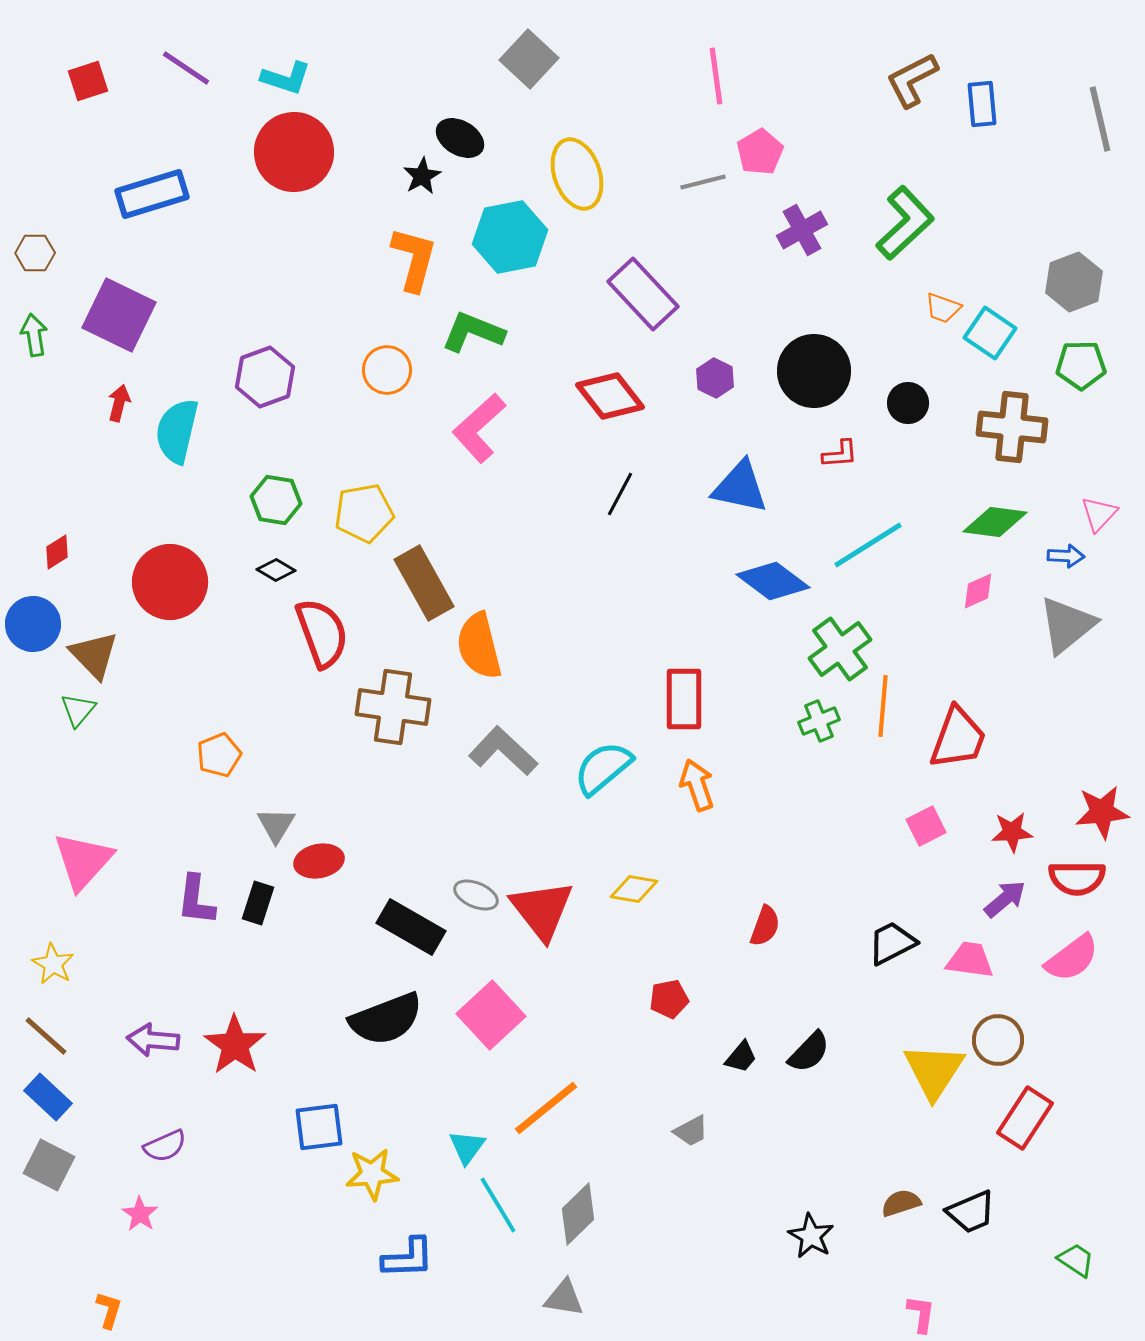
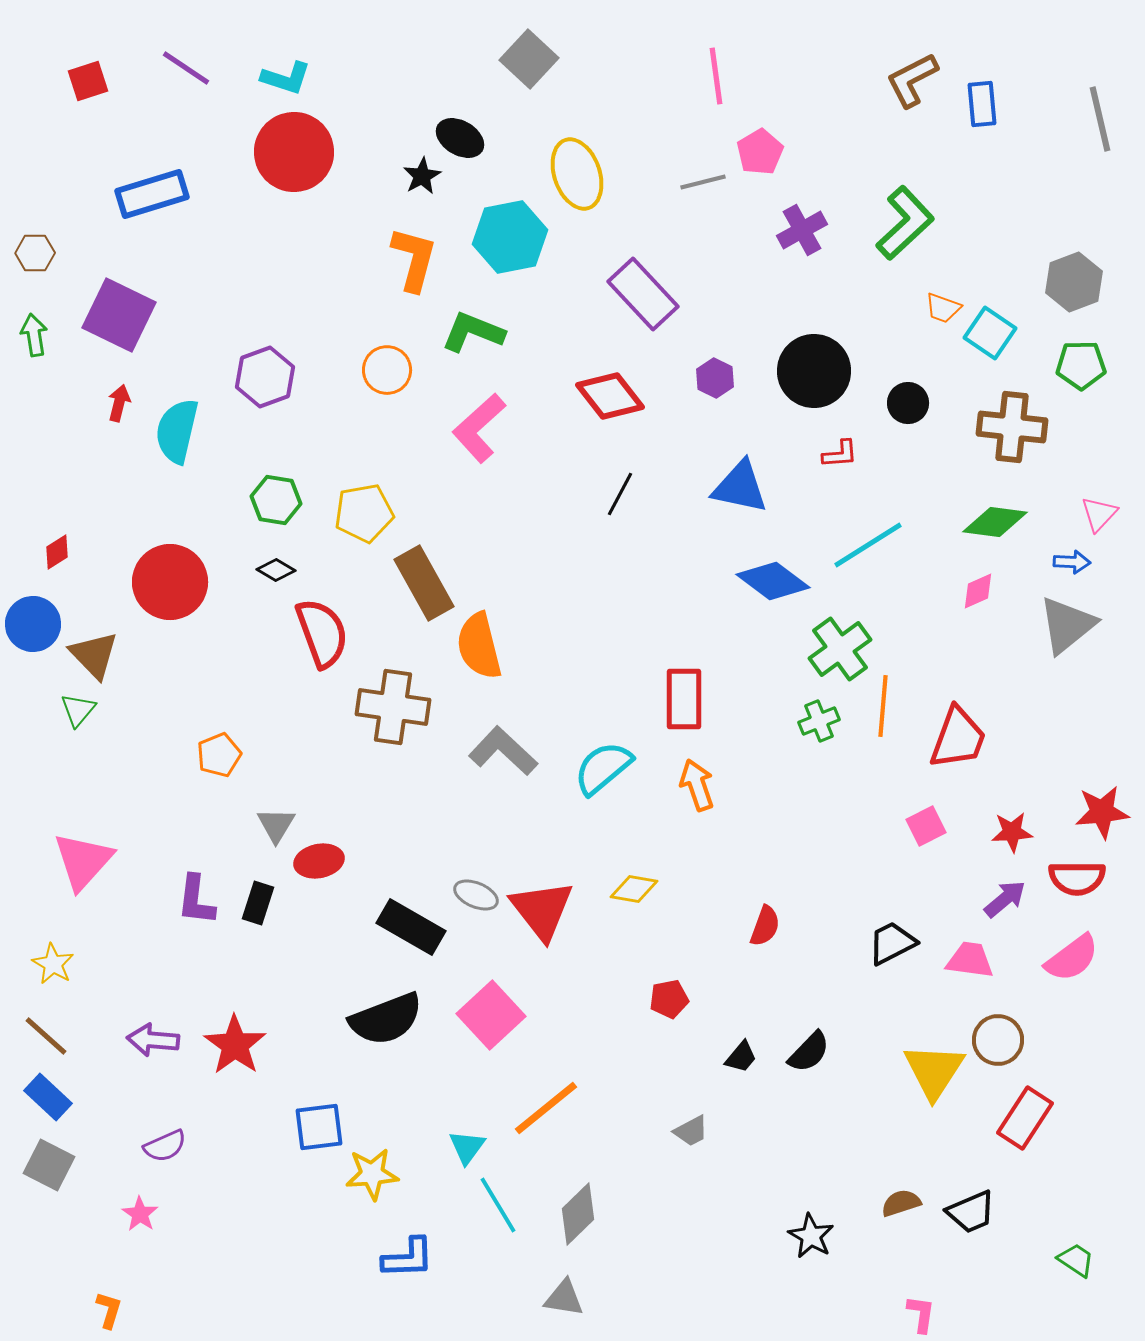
blue arrow at (1066, 556): moved 6 px right, 6 px down
